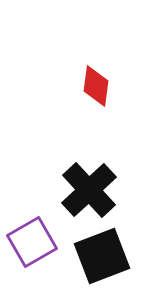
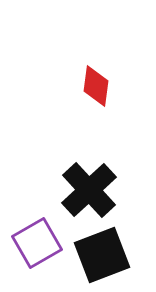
purple square: moved 5 px right, 1 px down
black square: moved 1 px up
